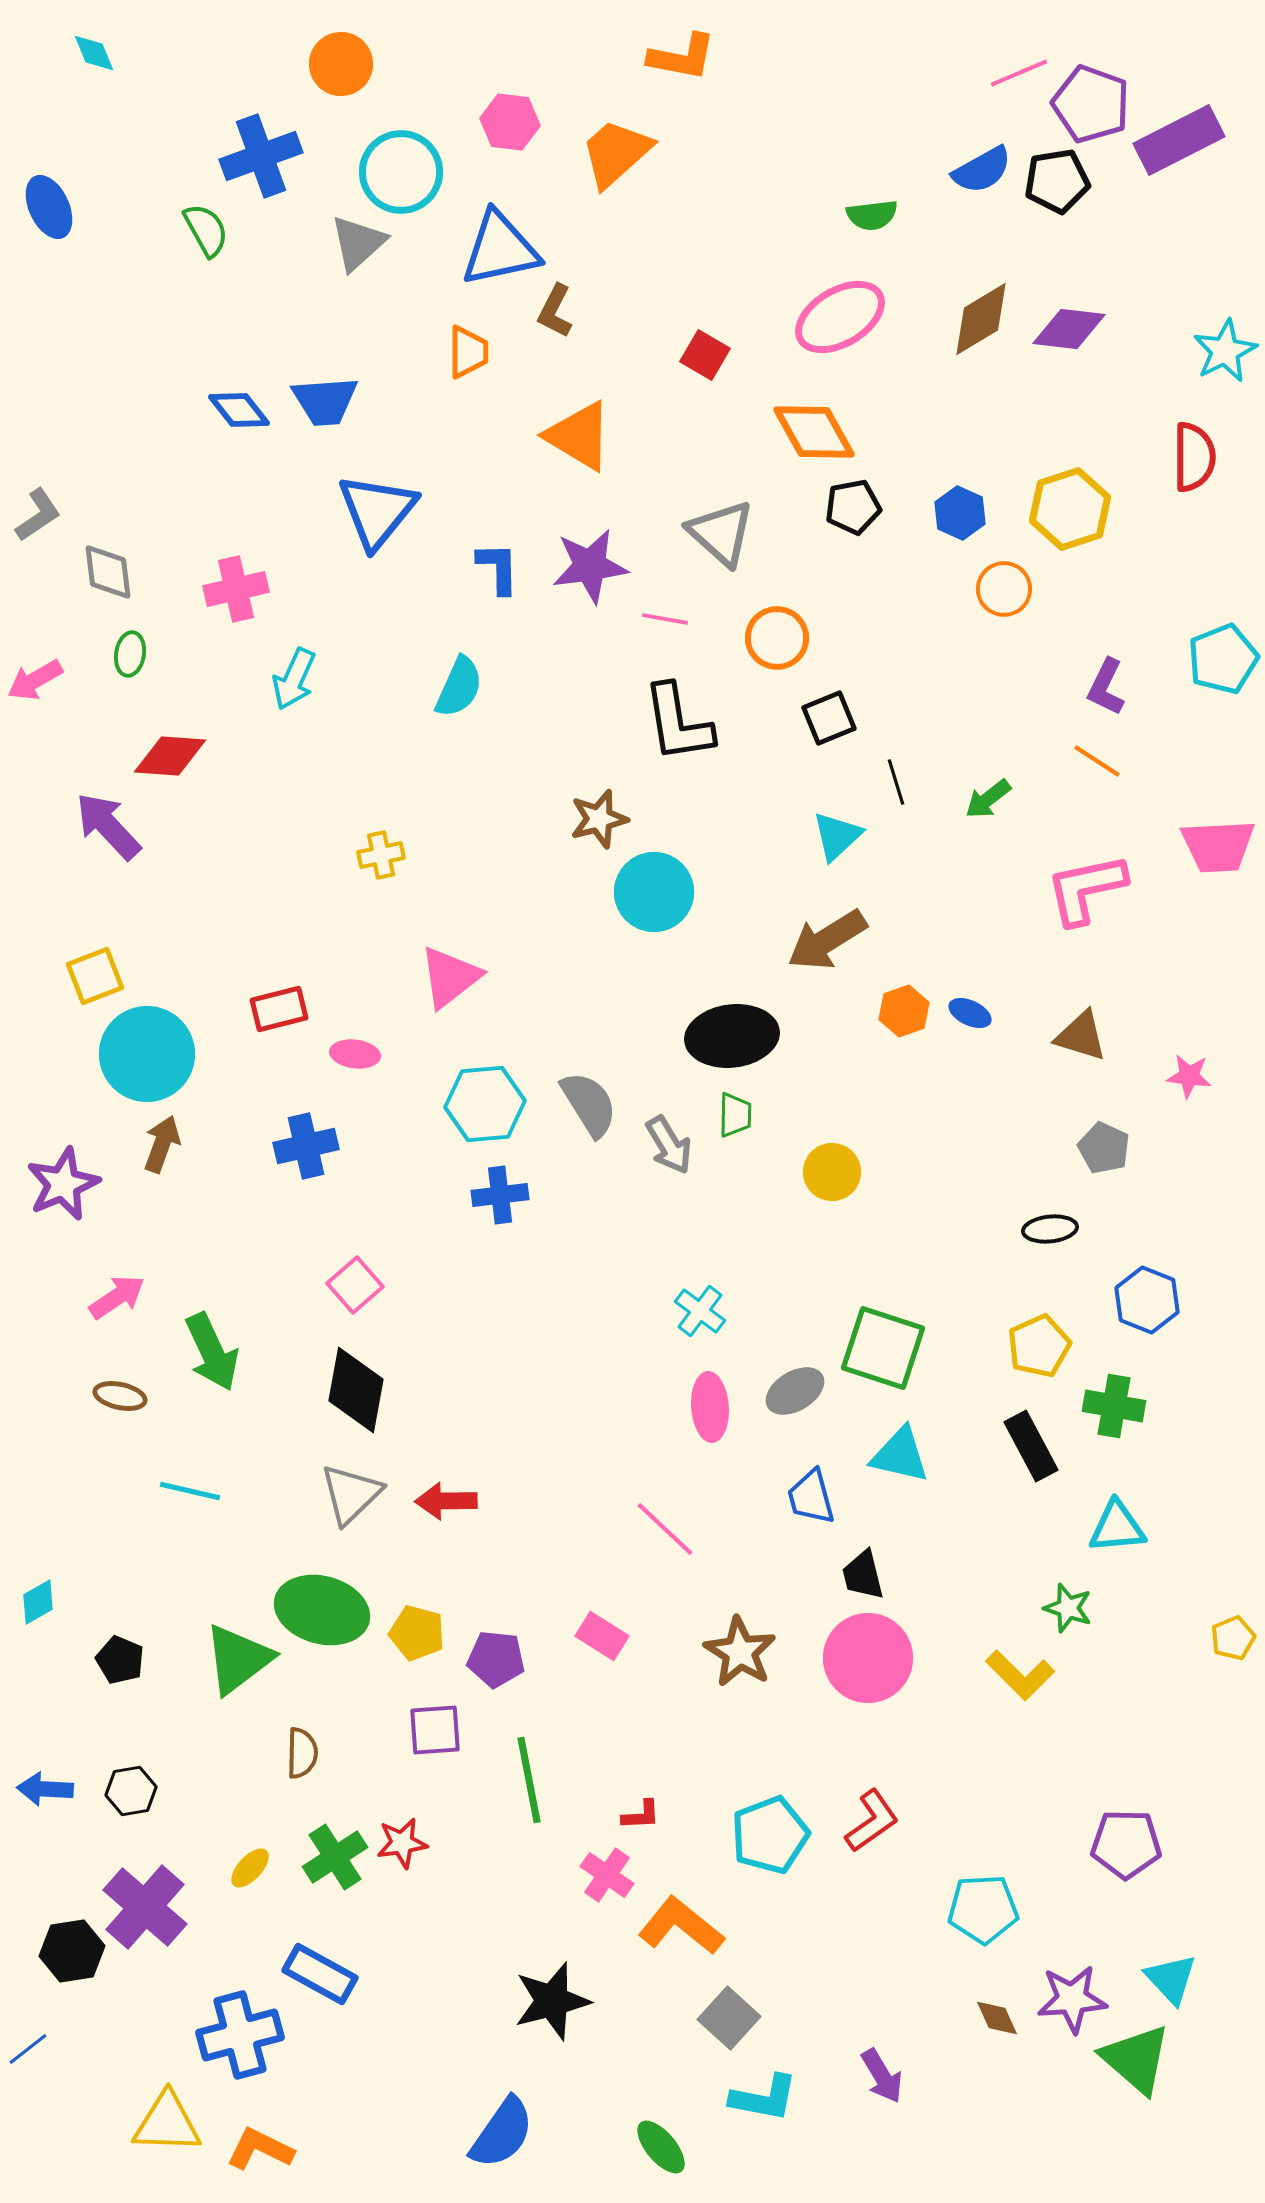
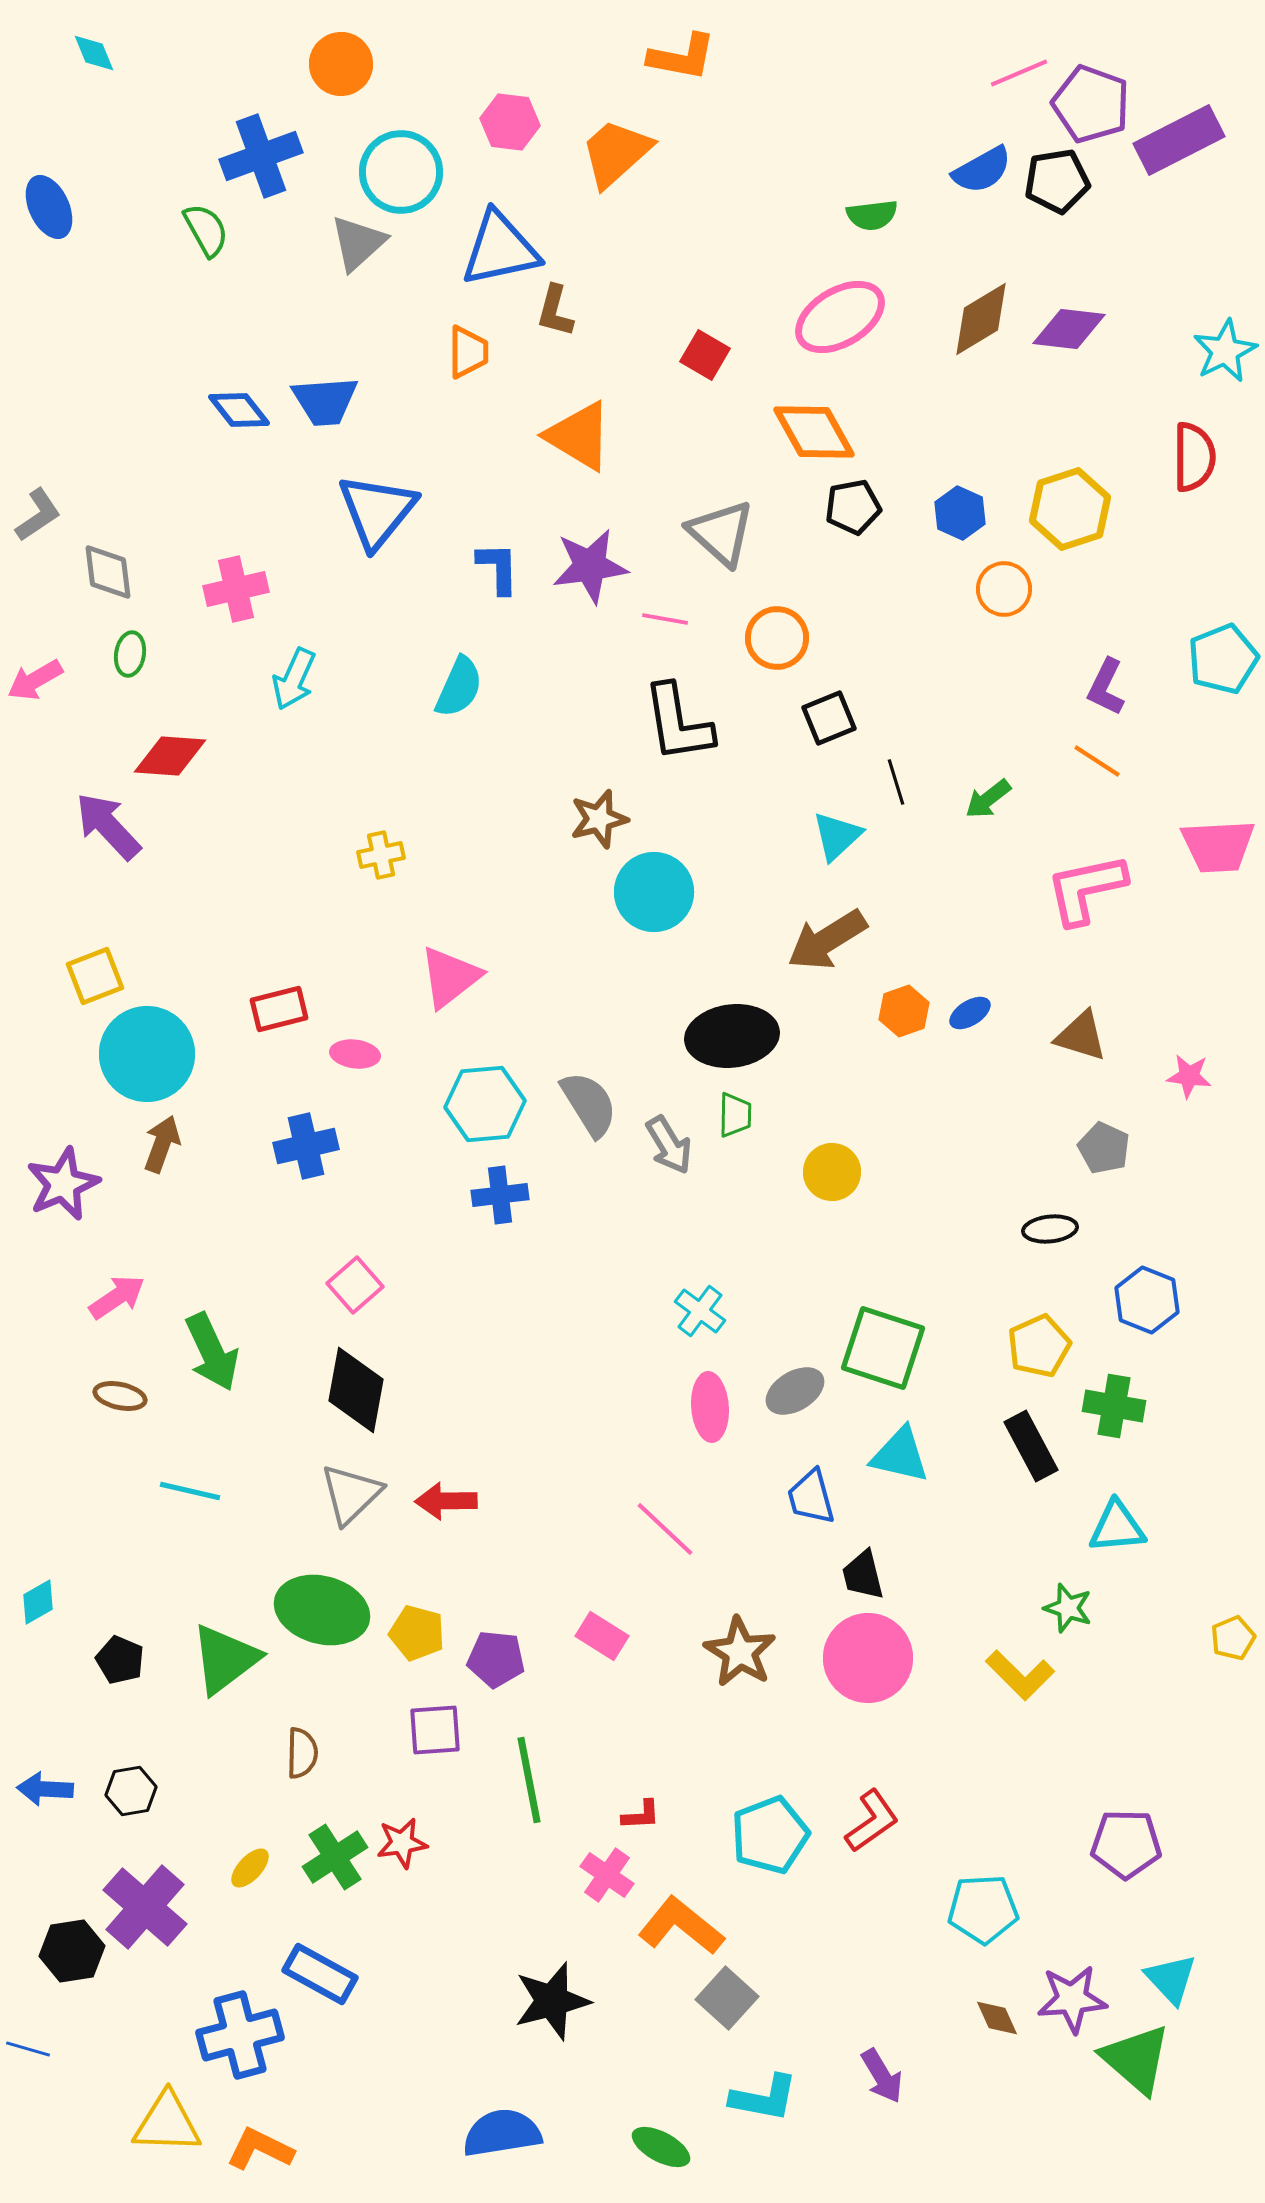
brown L-shape at (555, 311): rotated 12 degrees counterclockwise
blue ellipse at (970, 1013): rotated 57 degrees counterclockwise
green triangle at (238, 1659): moved 13 px left
gray square at (729, 2018): moved 2 px left, 20 px up
blue line at (28, 2049): rotated 54 degrees clockwise
blue semicircle at (502, 2133): rotated 134 degrees counterclockwise
green ellipse at (661, 2147): rotated 22 degrees counterclockwise
